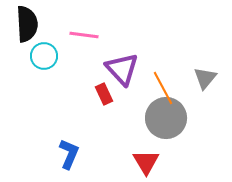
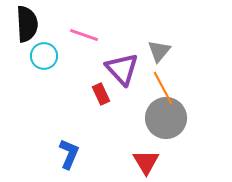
pink line: rotated 12 degrees clockwise
gray triangle: moved 46 px left, 27 px up
red rectangle: moved 3 px left
